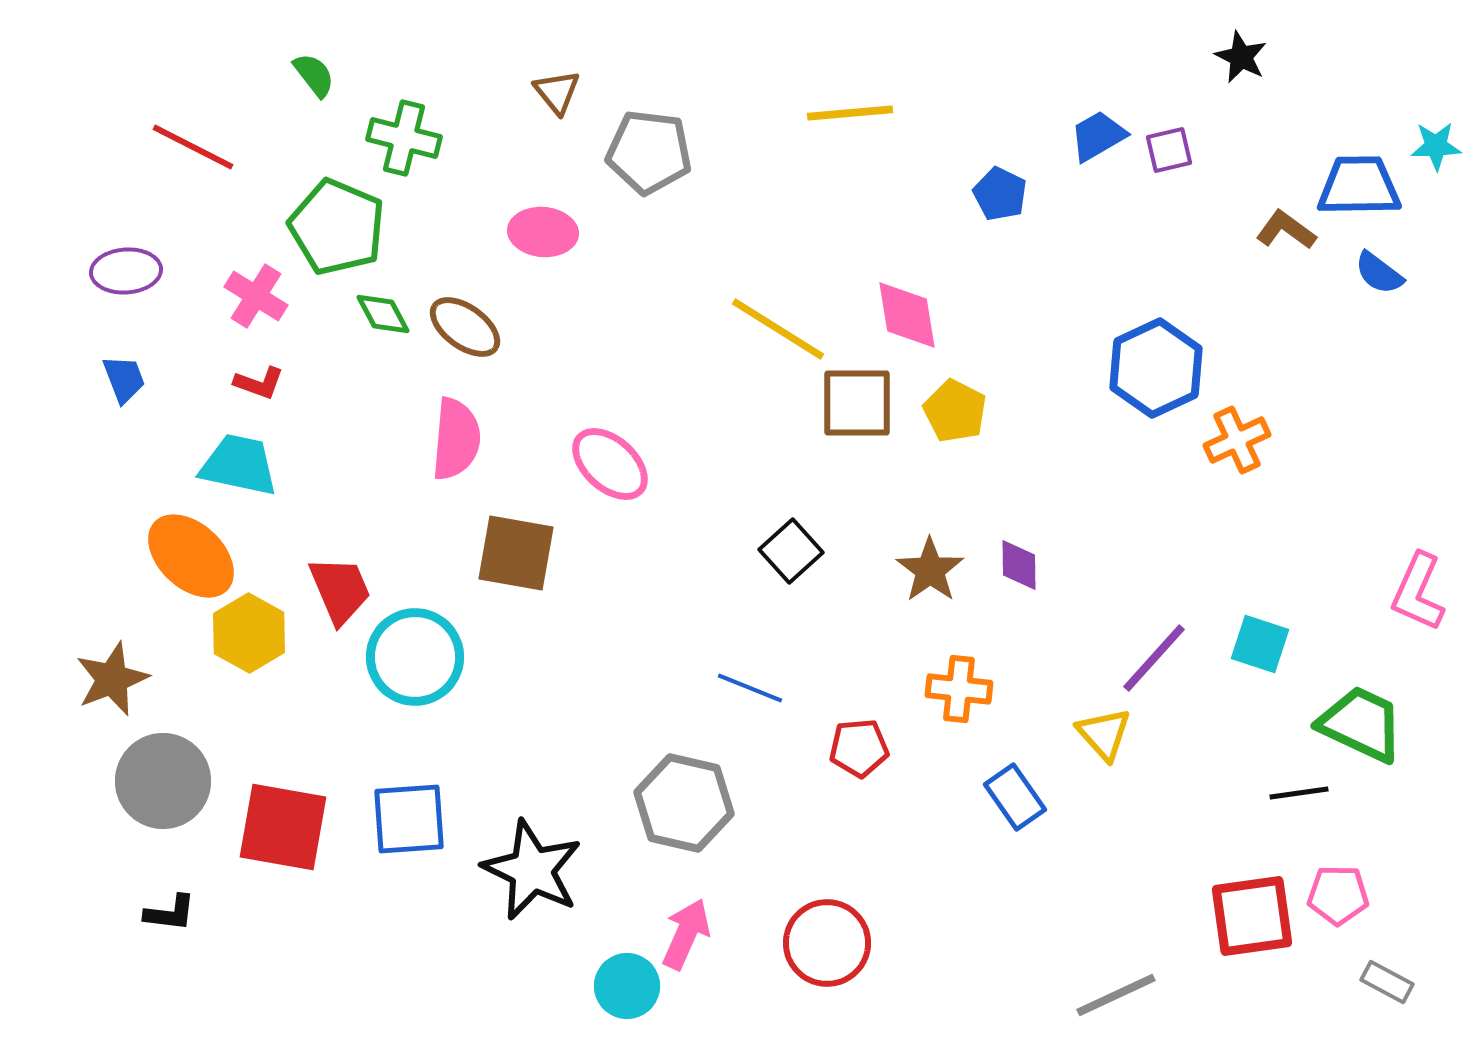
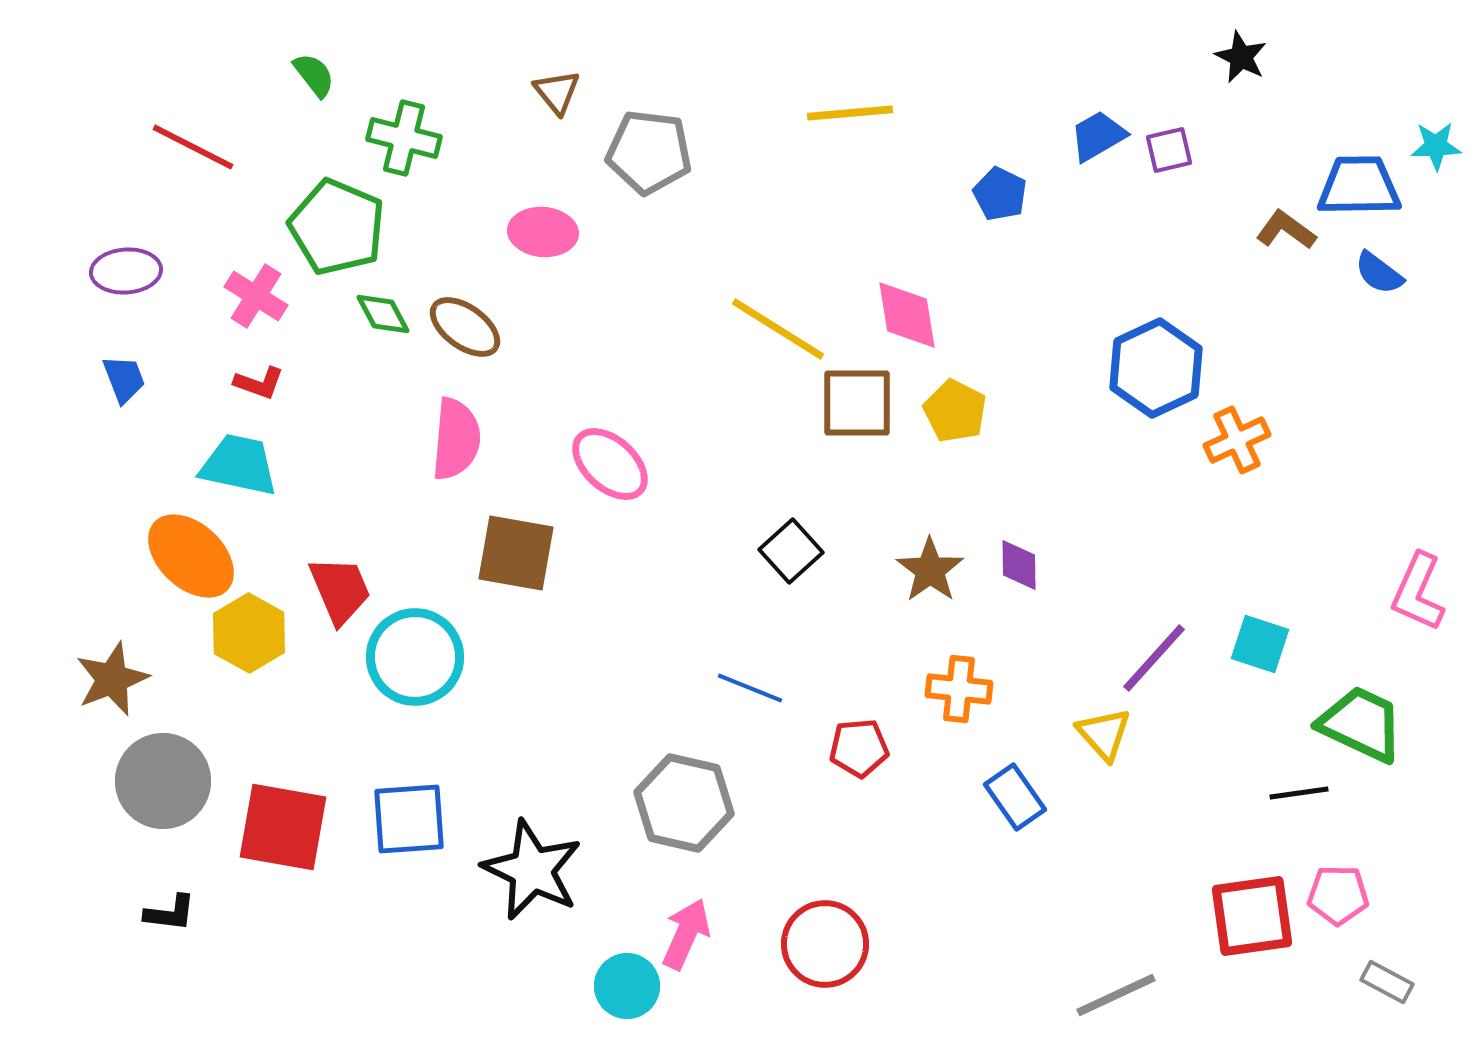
red circle at (827, 943): moved 2 px left, 1 px down
